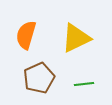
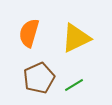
orange semicircle: moved 3 px right, 2 px up
green line: moved 10 px left, 1 px down; rotated 24 degrees counterclockwise
